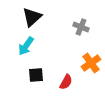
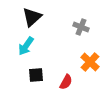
orange cross: moved 1 px left, 1 px up; rotated 12 degrees counterclockwise
